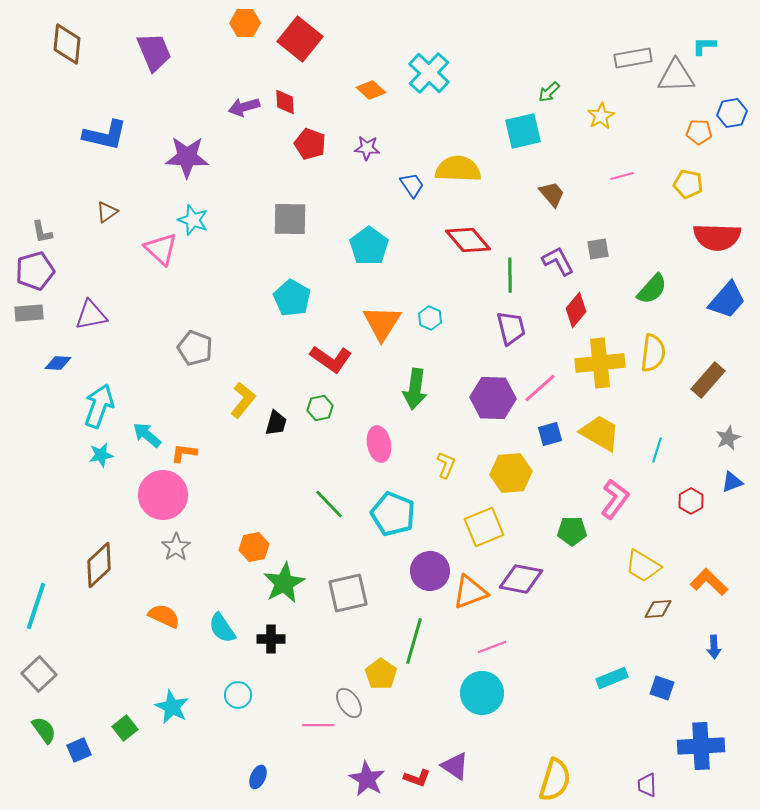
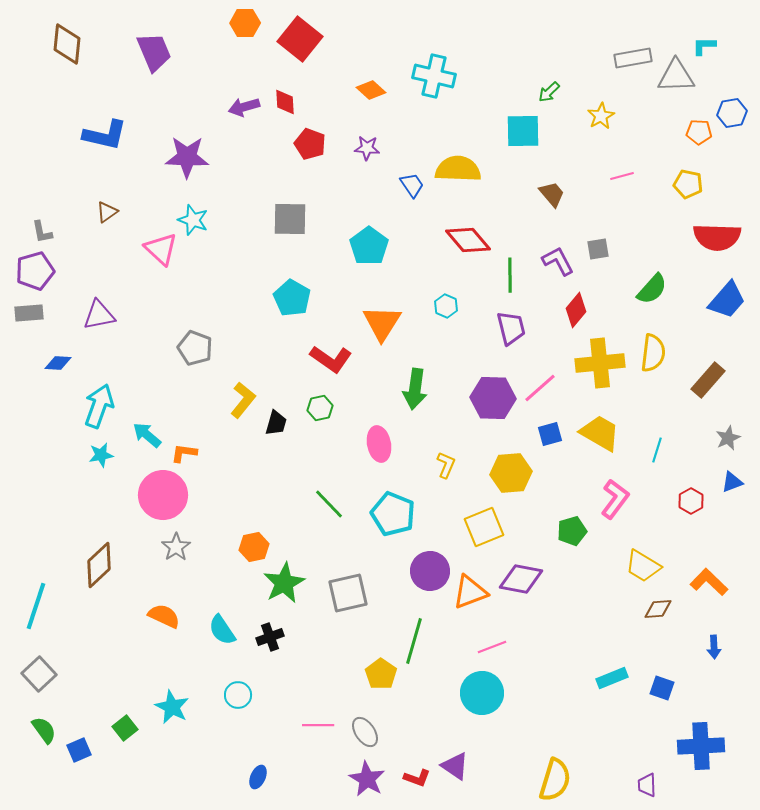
cyan cross at (429, 73): moved 5 px right, 3 px down; rotated 30 degrees counterclockwise
cyan square at (523, 131): rotated 12 degrees clockwise
purple triangle at (91, 315): moved 8 px right
cyan hexagon at (430, 318): moved 16 px right, 12 px up
green pentagon at (572, 531): rotated 16 degrees counterclockwise
cyan semicircle at (222, 628): moved 2 px down
black cross at (271, 639): moved 1 px left, 2 px up; rotated 20 degrees counterclockwise
gray ellipse at (349, 703): moved 16 px right, 29 px down
